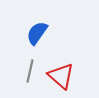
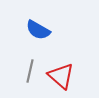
blue semicircle: moved 1 px right, 3 px up; rotated 95 degrees counterclockwise
